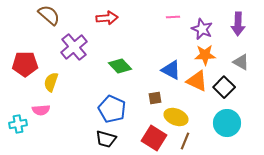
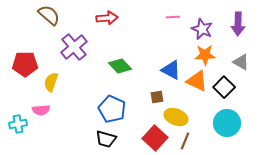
brown square: moved 2 px right, 1 px up
red square: moved 1 px right; rotated 10 degrees clockwise
